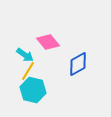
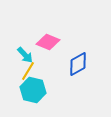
pink diamond: rotated 30 degrees counterclockwise
cyan arrow: rotated 12 degrees clockwise
